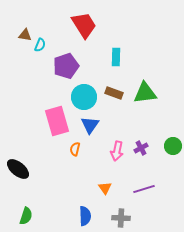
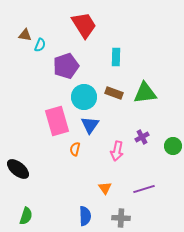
purple cross: moved 1 px right, 11 px up
